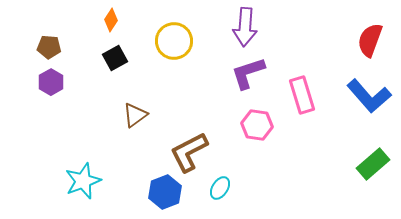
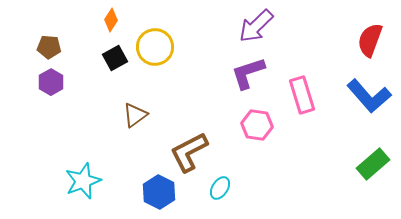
purple arrow: moved 11 px right, 1 px up; rotated 42 degrees clockwise
yellow circle: moved 19 px left, 6 px down
blue hexagon: moved 6 px left; rotated 12 degrees counterclockwise
